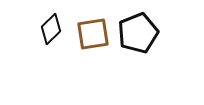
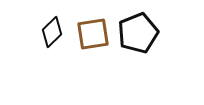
black diamond: moved 1 px right, 3 px down
